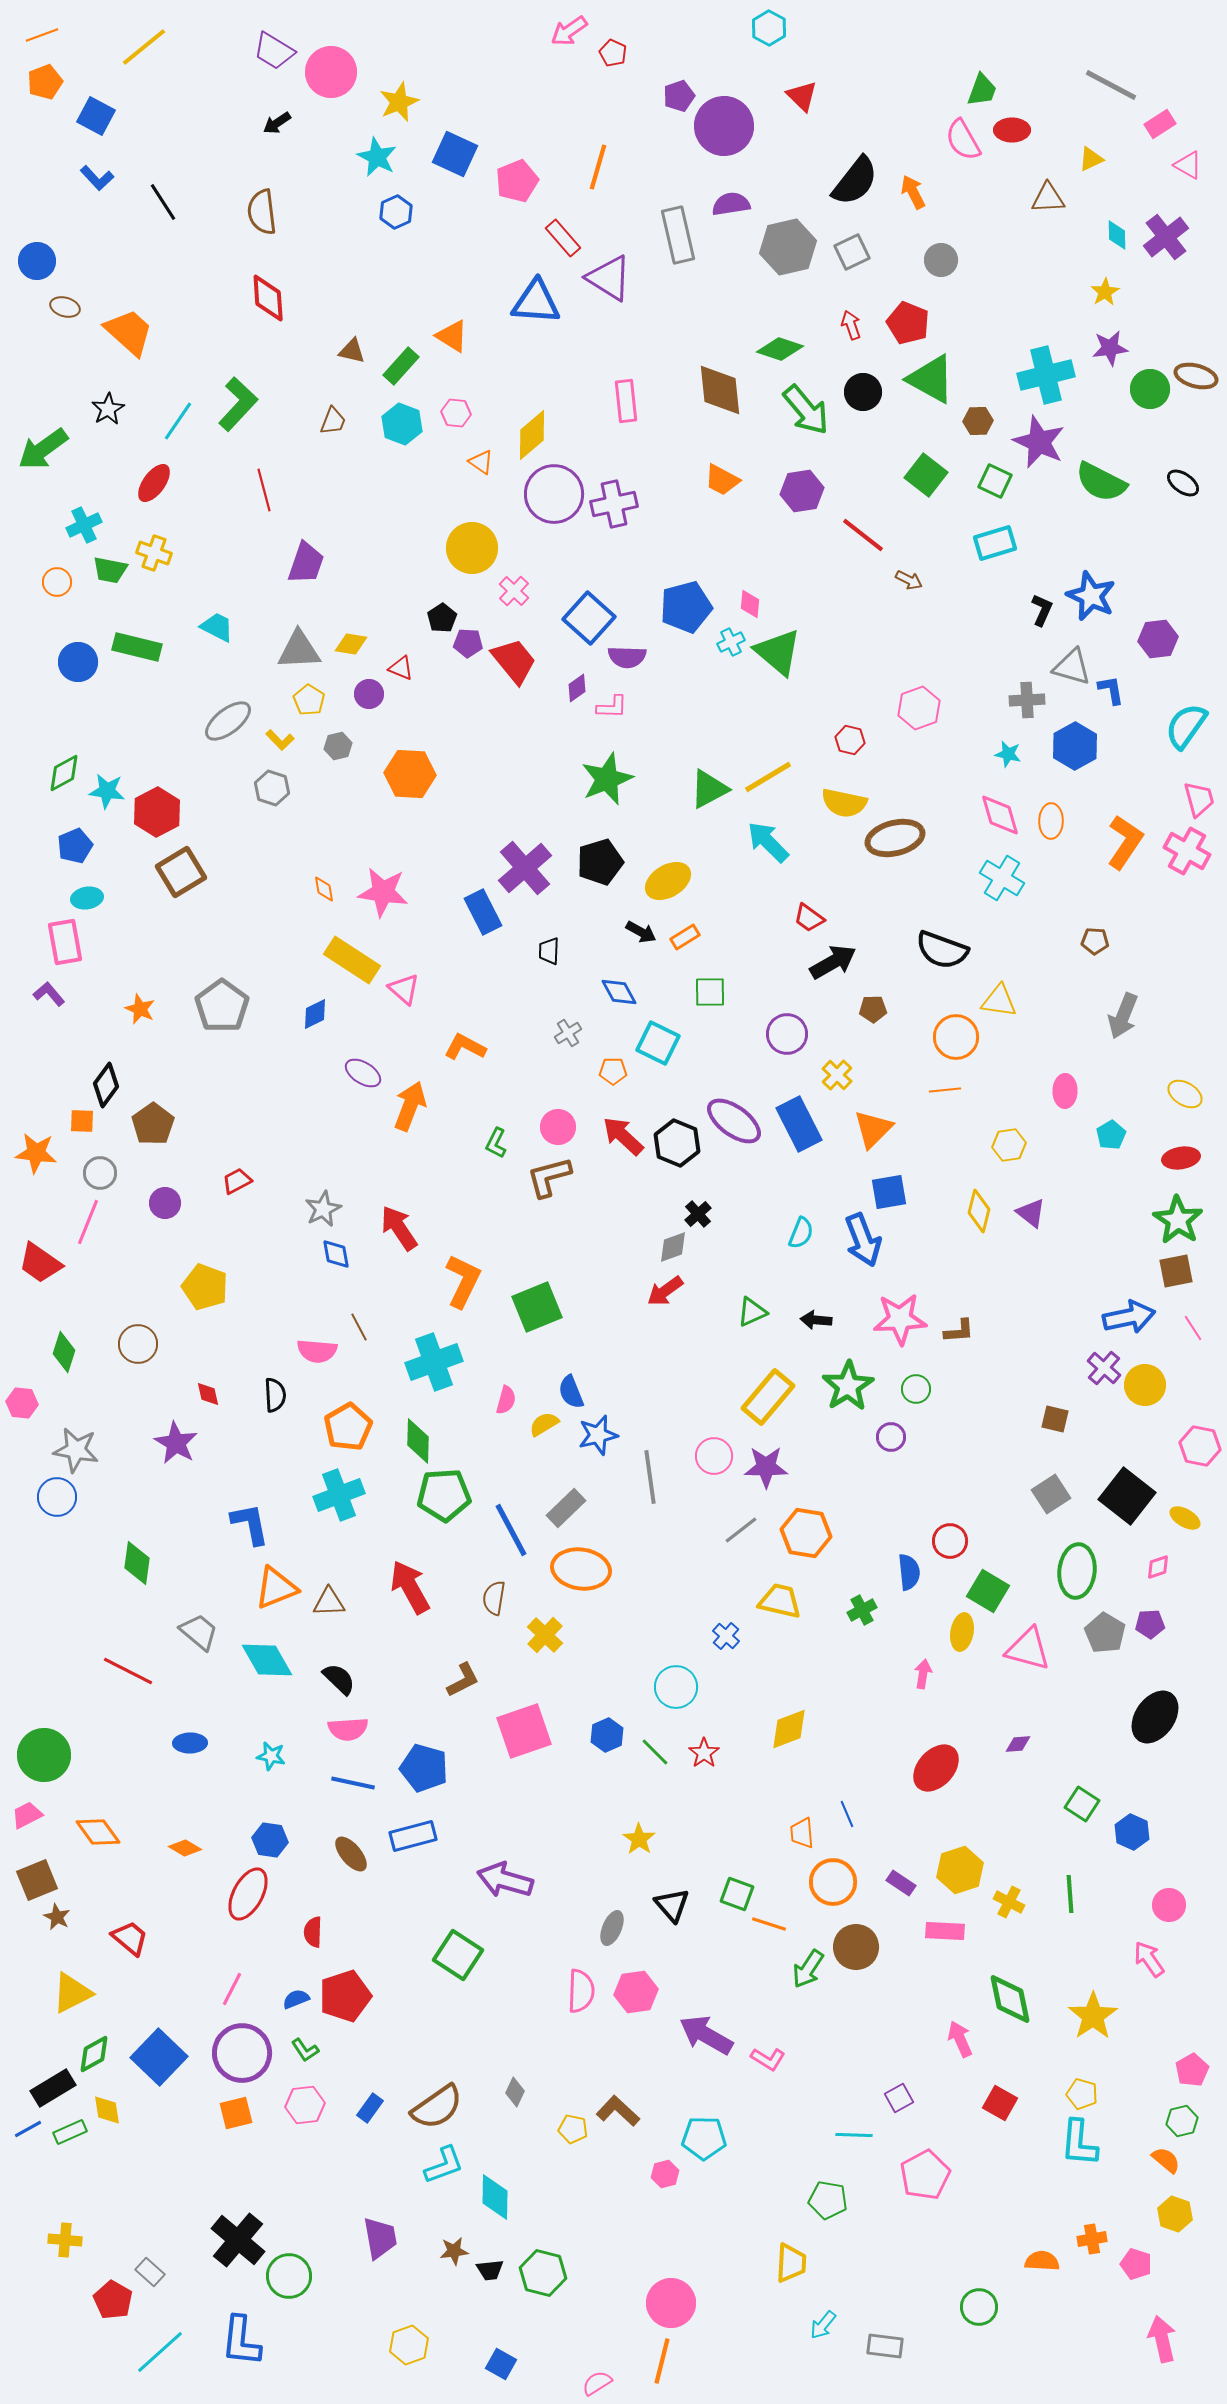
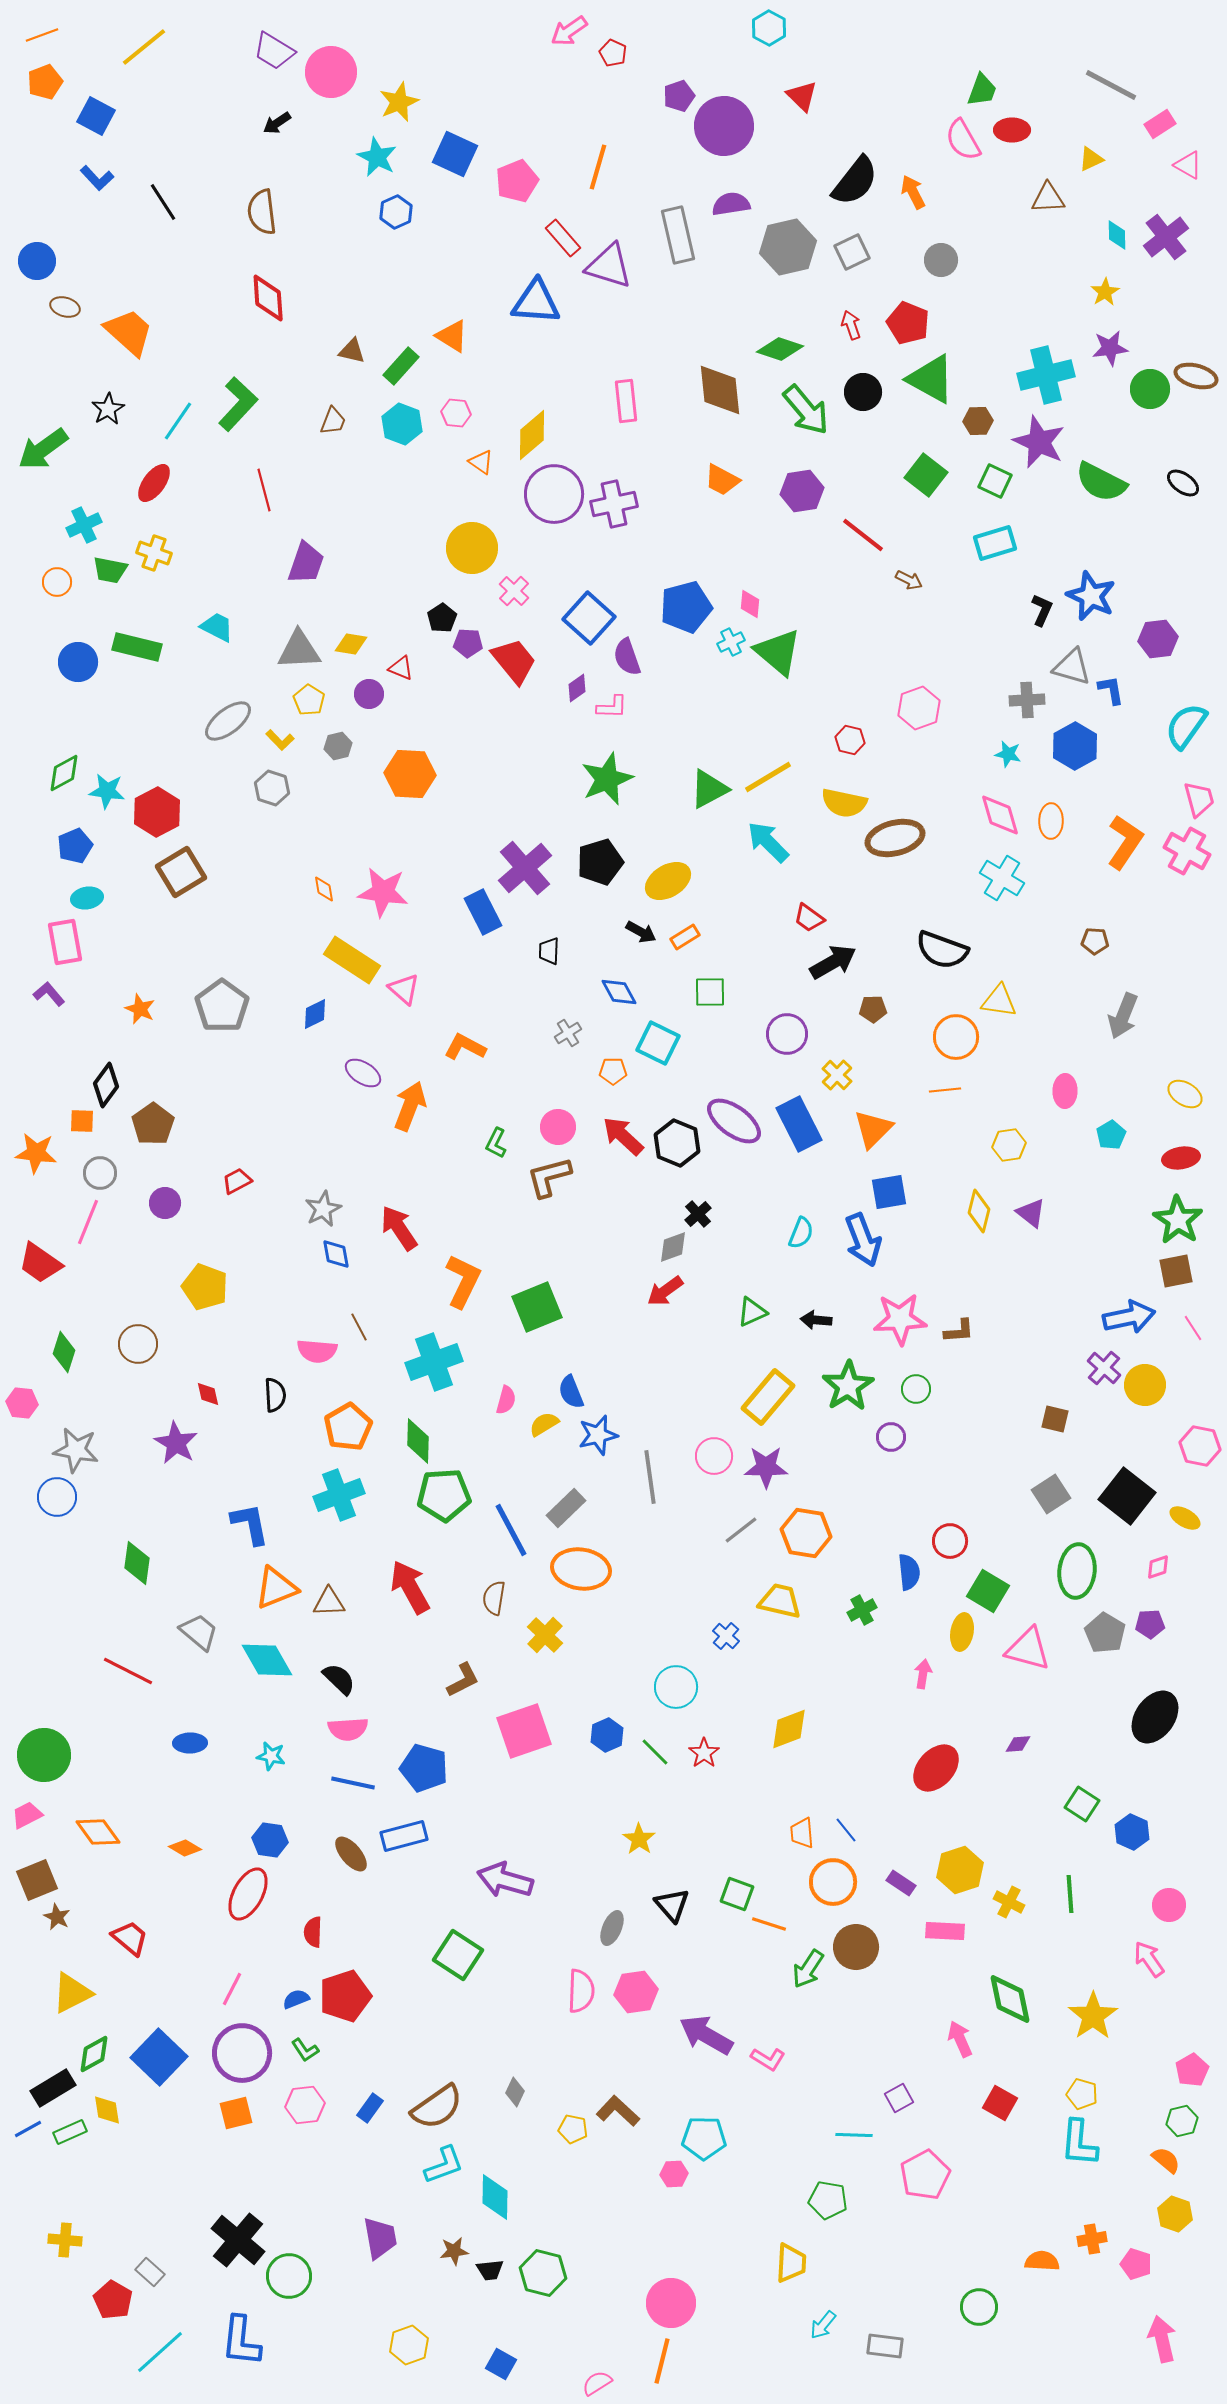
purple triangle at (609, 278): moved 12 px up; rotated 15 degrees counterclockwise
purple semicircle at (627, 657): rotated 69 degrees clockwise
blue line at (847, 1814): moved 1 px left, 16 px down; rotated 16 degrees counterclockwise
blue rectangle at (413, 1836): moved 9 px left
pink hexagon at (665, 2174): moved 9 px right; rotated 12 degrees clockwise
